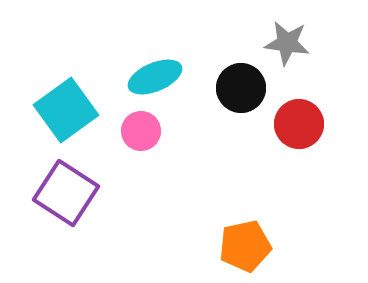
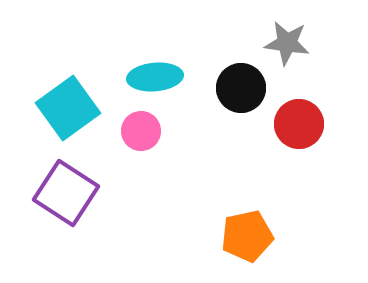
cyan ellipse: rotated 18 degrees clockwise
cyan square: moved 2 px right, 2 px up
orange pentagon: moved 2 px right, 10 px up
